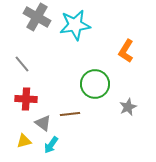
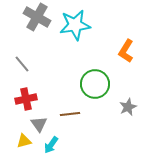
red cross: rotated 15 degrees counterclockwise
gray triangle: moved 4 px left, 1 px down; rotated 18 degrees clockwise
